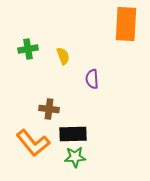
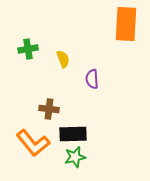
yellow semicircle: moved 3 px down
green star: rotated 10 degrees counterclockwise
